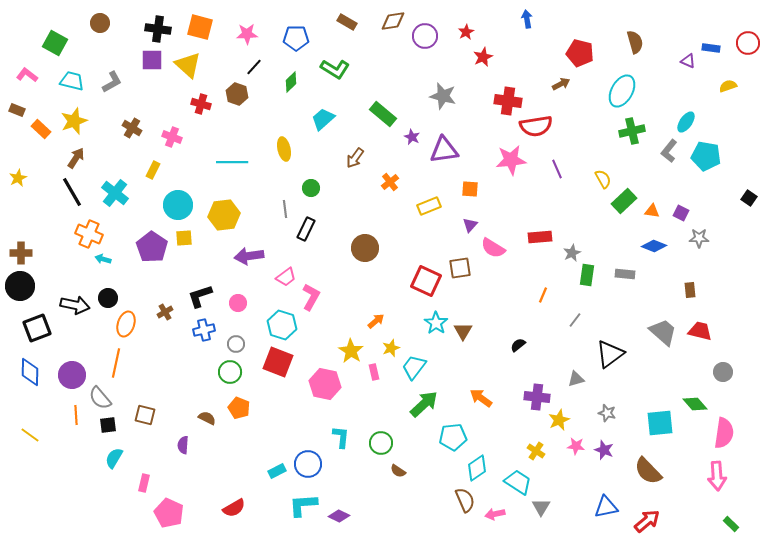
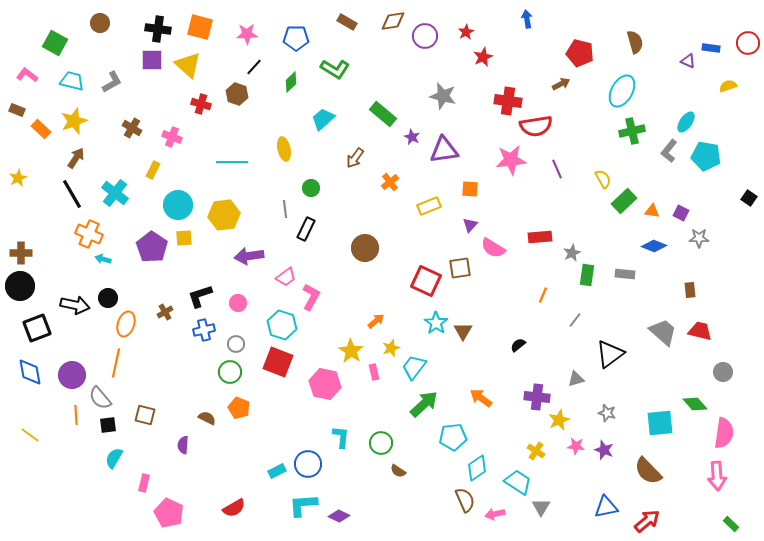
black line at (72, 192): moved 2 px down
blue diamond at (30, 372): rotated 12 degrees counterclockwise
